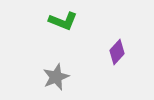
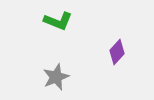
green L-shape: moved 5 px left
